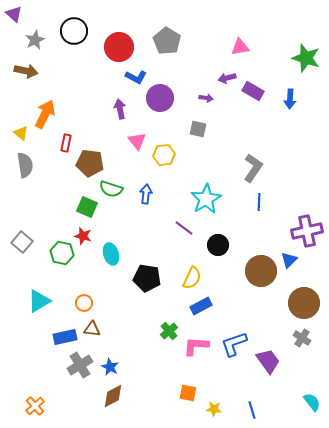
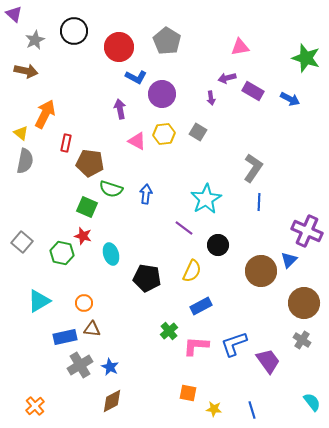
purple circle at (160, 98): moved 2 px right, 4 px up
purple arrow at (206, 98): moved 5 px right; rotated 72 degrees clockwise
blue arrow at (290, 99): rotated 66 degrees counterclockwise
gray square at (198, 129): moved 3 px down; rotated 18 degrees clockwise
pink triangle at (137, 141): rotated 24 degrees counterclockwise
yellow hexagon at (164, 155): moved 21 px up
gray semicircle at (25, 165): moved 4 px up; rotated 20 degrees clockwise
purple cross at (307, 231): rotated 36 degrees clockwise
yellow semicircle at (192, 278): moved 7 px up
gray cross at (302, 338): moved 2 px down
brown diamond at (113, 396): moved 1 px left, 5 px down
